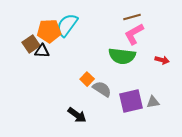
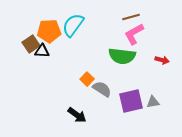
brown line: moved 1 px left
cyan semicircle: moved 6 px right
